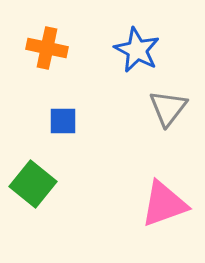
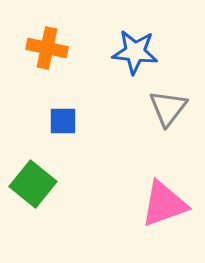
blue star: moved 2 px left, 2 px down; rotated 21 degrees counterclockwise
